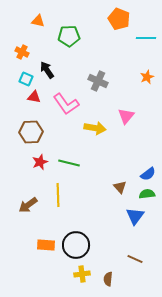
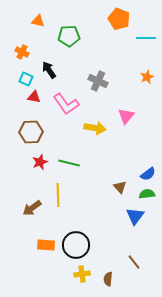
black arrow: moved 2 px right
brown arrow: moved 4 px right, 3 px down
brown line: moved 1 px left, 3 px down; rotated 28 degrees clockwise
